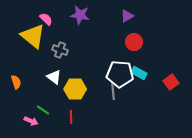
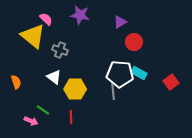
purple triangle: moved 7 px left, 6 px down
